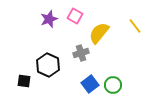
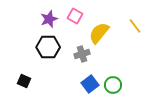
gray cross: moved 1 px right, 1 px down
black hexagon: moved 18 px up; rotated 25 degrees counterclockwise
black square: rotated 16 degrees clockwise
